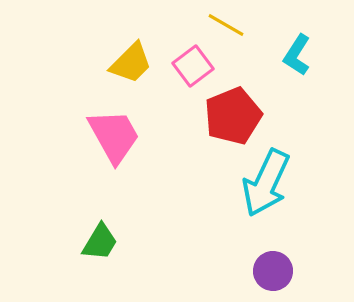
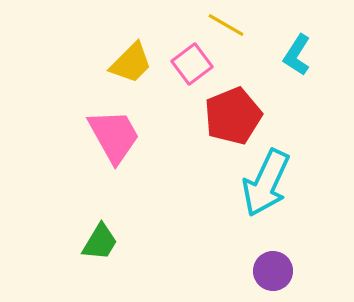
pink square: moved 1 px left, 2 px up
